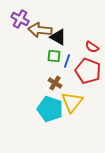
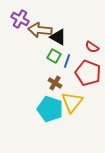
green square: rotated 24 degrees clockwise
red pentagon: moved 2 px down
